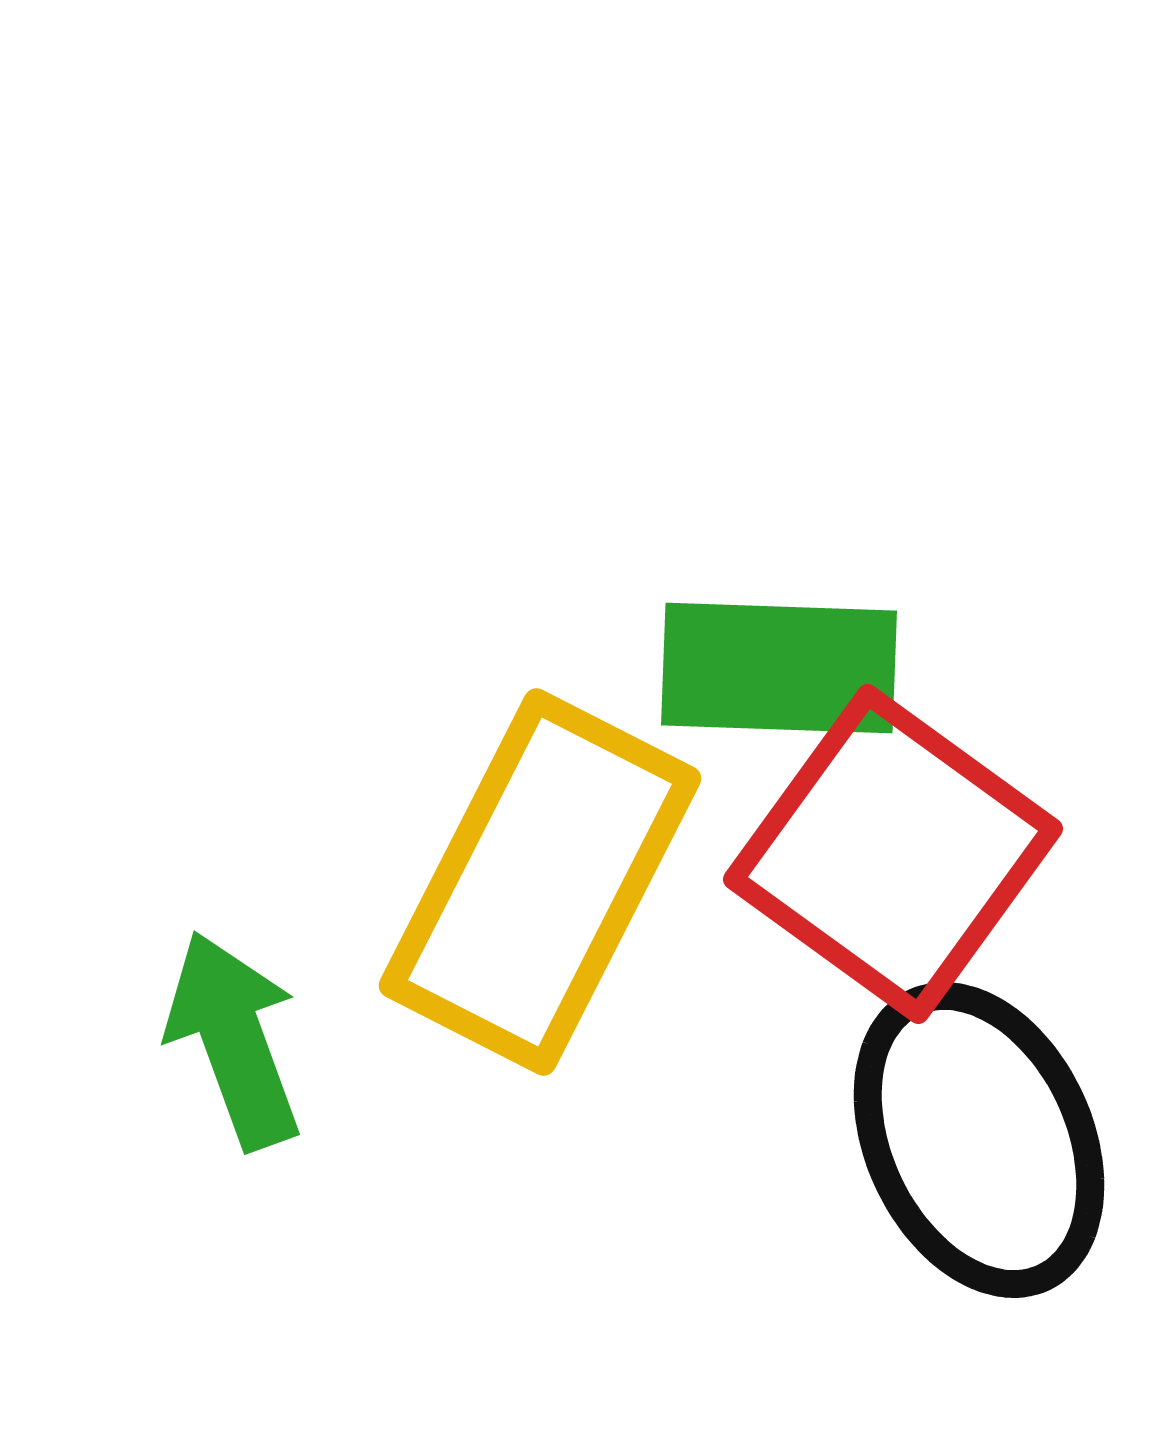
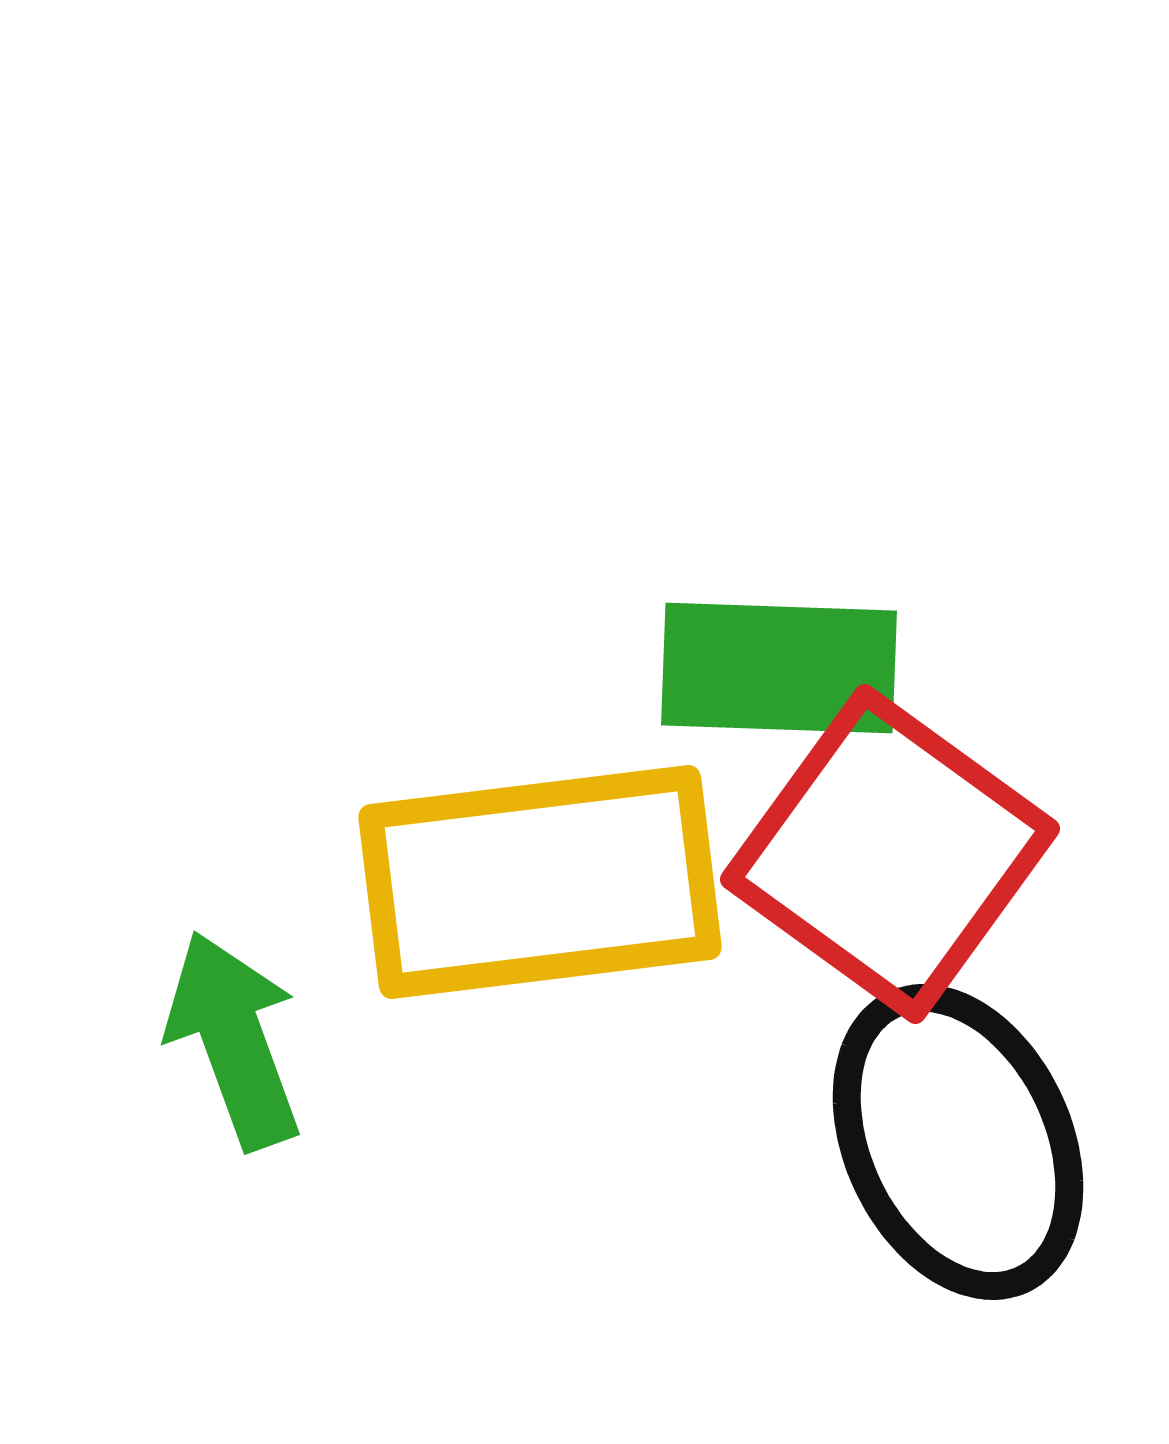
red square: moved 3 px left
yellow rectangle: rotated 56 degrees clockwise
black ellipse: moved 21 px left, 2 px down
